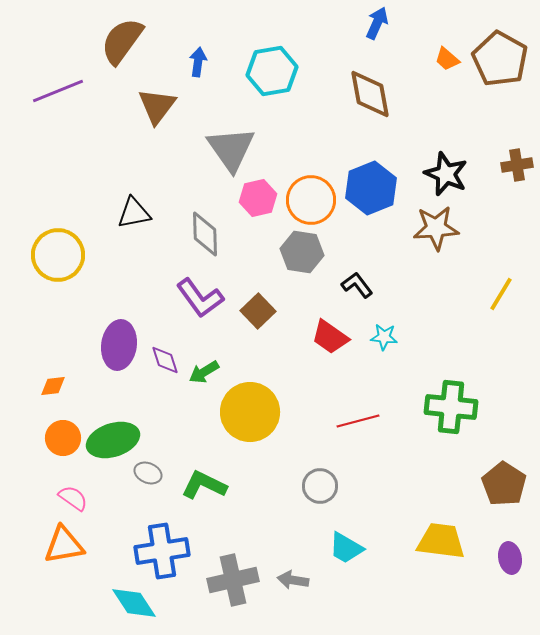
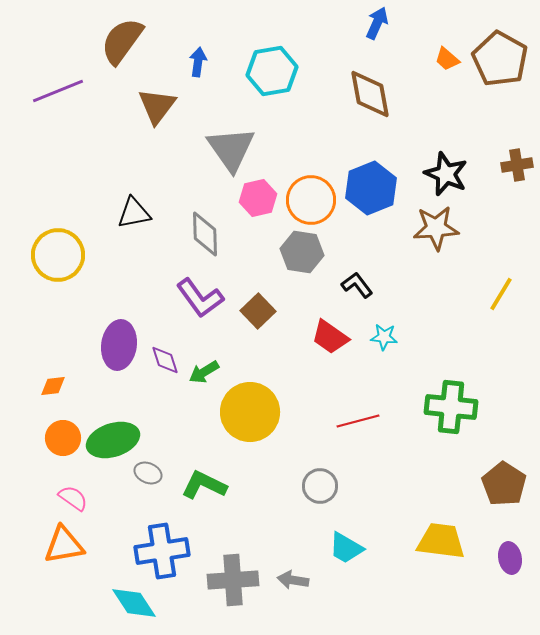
gray cross at (233, 580): rotated 9 degrees clockwise
